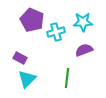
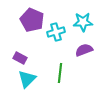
green line: moved 7 px left, 5 px up
